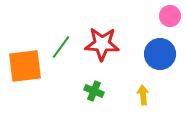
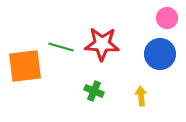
pink circle: moved 3 px left, 2 px down
green line: rotated 70 degrees clockwise
yellow arrow: moved 2 px left, 1 px down
